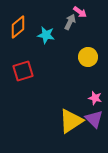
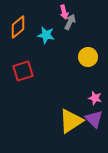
pink arrow: moved 16 px left; rotated 40 degrees clockwise
